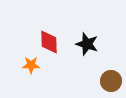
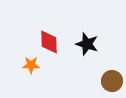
brown circle: moved 1 px right
